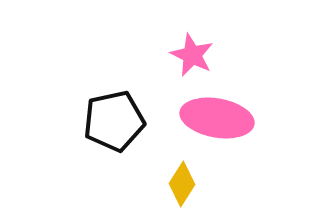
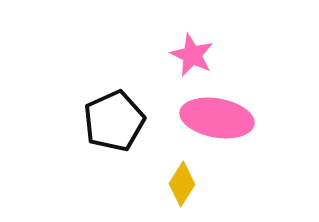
black pentagon: rotated 12 degrees counterclockwise
